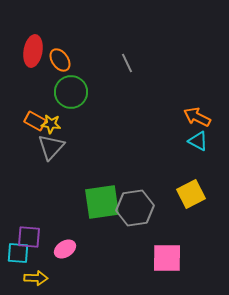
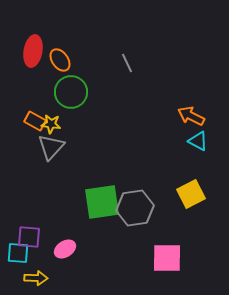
orange arrow: moved 6 px left, 1 px up
